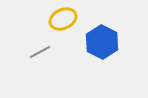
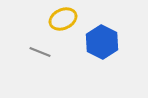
gray line: rotated 50 degrees clockwise
